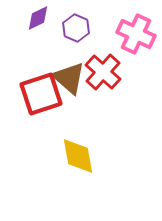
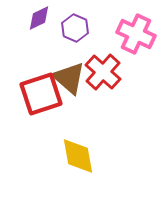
purple diamond: moved 1 px right
purple hexagon: moved 1 px left
